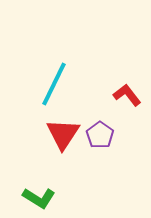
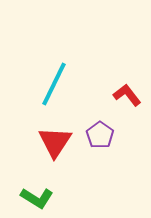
red triangle: moved 8 px left, 8 px down
green L-shape: moved 2 px left
